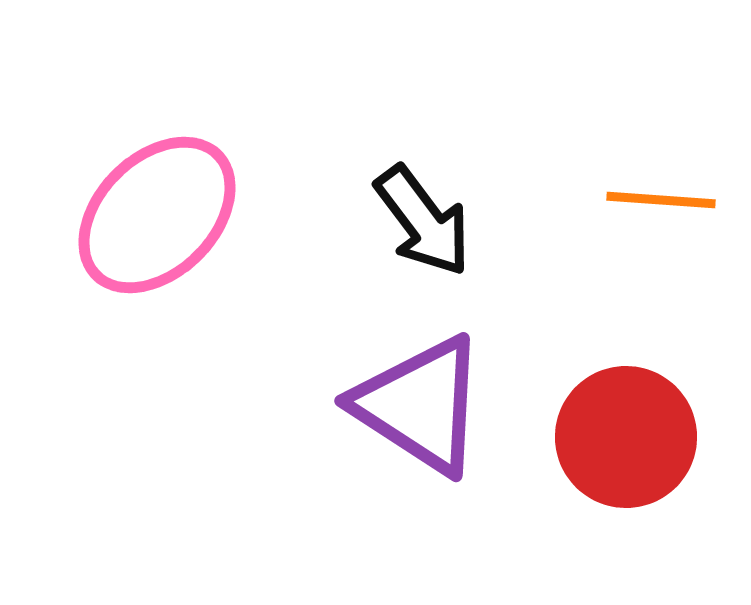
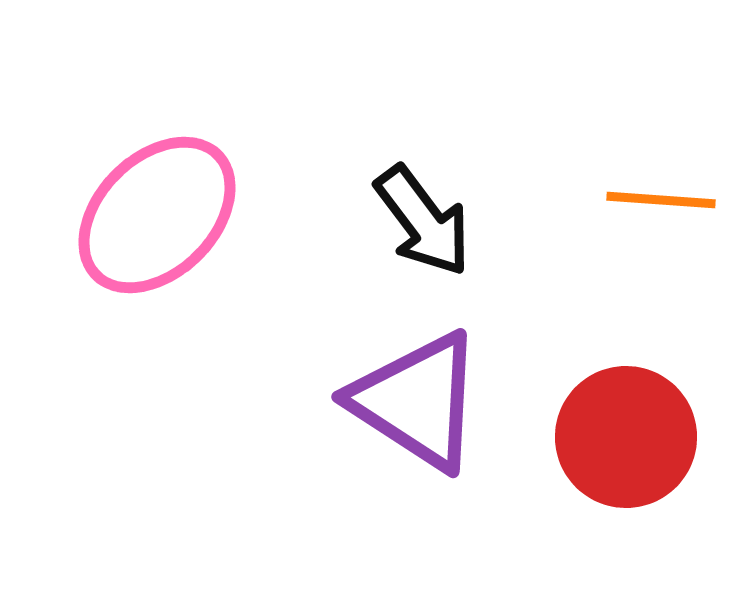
purple triangle: moved 3 px left, 4 px up
